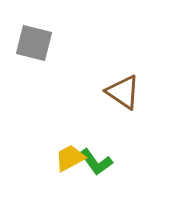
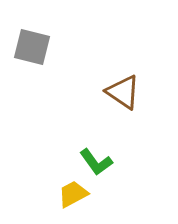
gray square: moved 2 px left, 4 px down
yellow trapezoid: moved 3 px right, 36 px down
